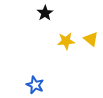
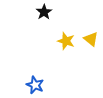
black star: moved 1 px left, 1 px up
yellow star: rotated 24 degrees clockwise
